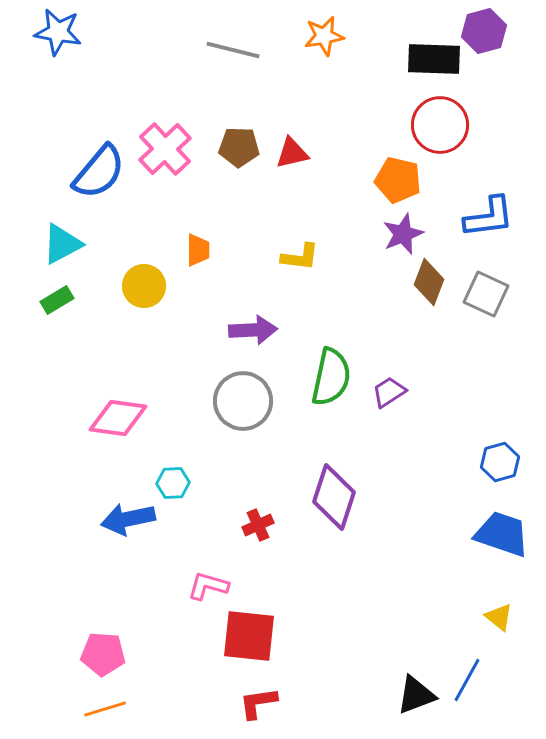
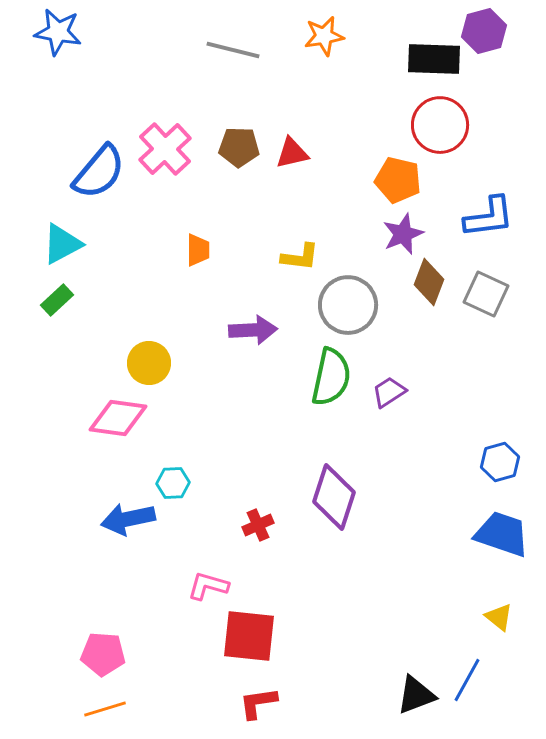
yellow circle: moved 5 px right, 77 px down
green rectangle: rotated 12 degrees counterclockwise
gray circle: moved 105 px right, 96 px up
